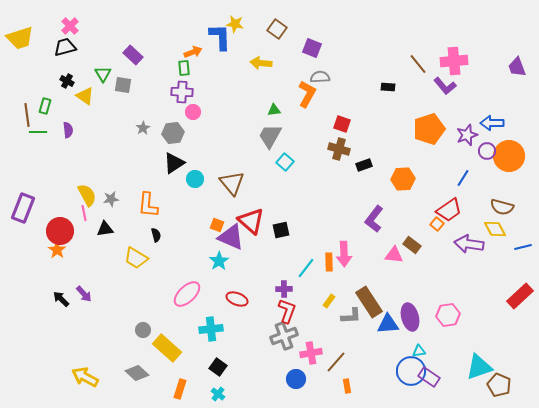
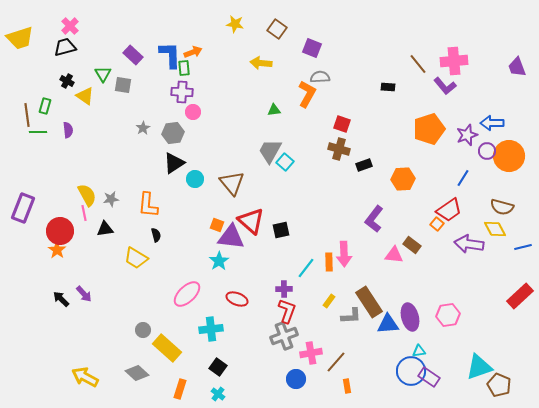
blue L-shape at (220, 37): moved 50 px left, 18 px down
gray trapezoid at (270, 136): moved 15 px down
purple triangle at (231, 237): rotated 16 degrees counterclockwise
